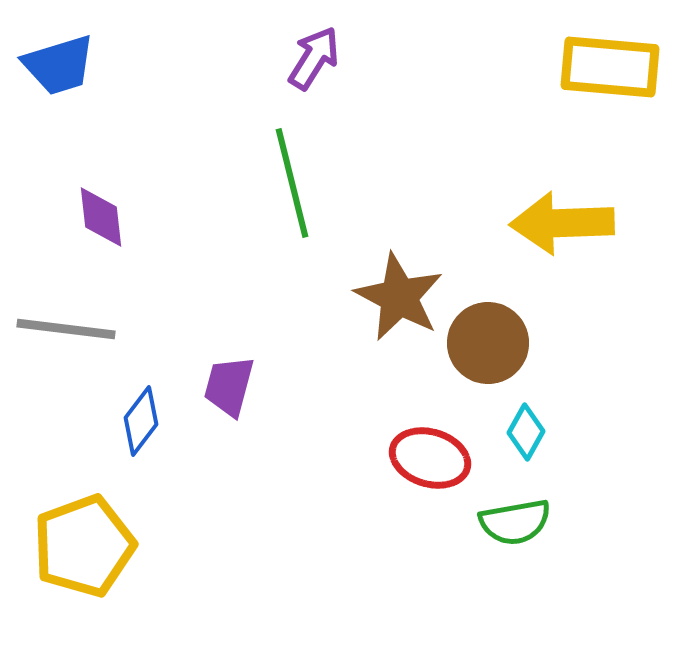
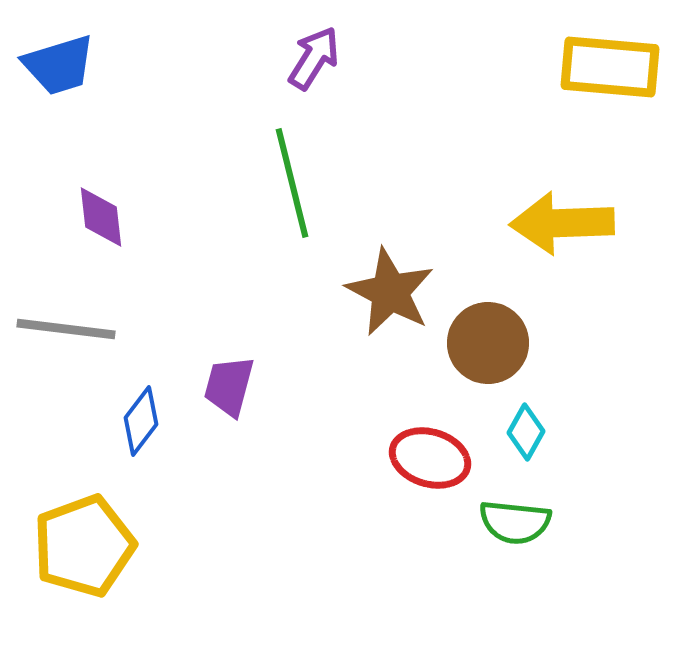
brown star: moved 9 px left, 5 px up
green semicircle: rotated 16 degrees clockwise
